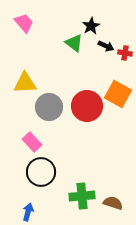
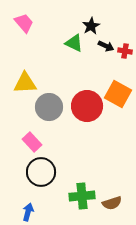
green triangle: rotated 12 degrees counterclockwise
red cross: moved 2 px up
brown semicircle: moved 1 px left; rotated 144 degrees clockwise
